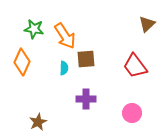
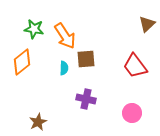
orange diamond: rotated 28 degrees clockwise
purple cross: rotated 12 degrees clockwise
